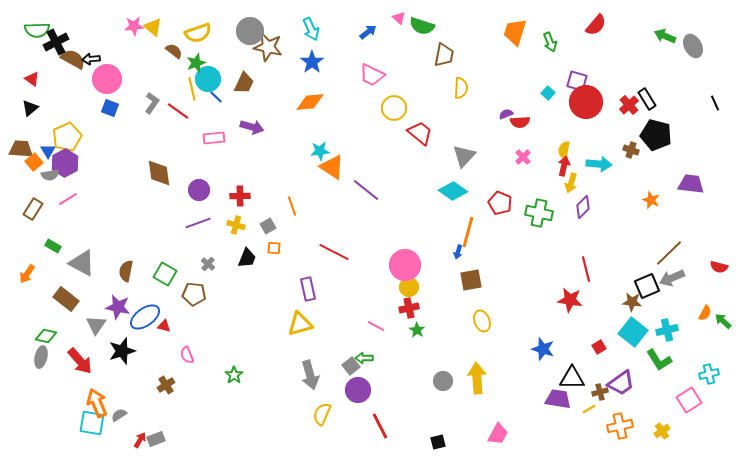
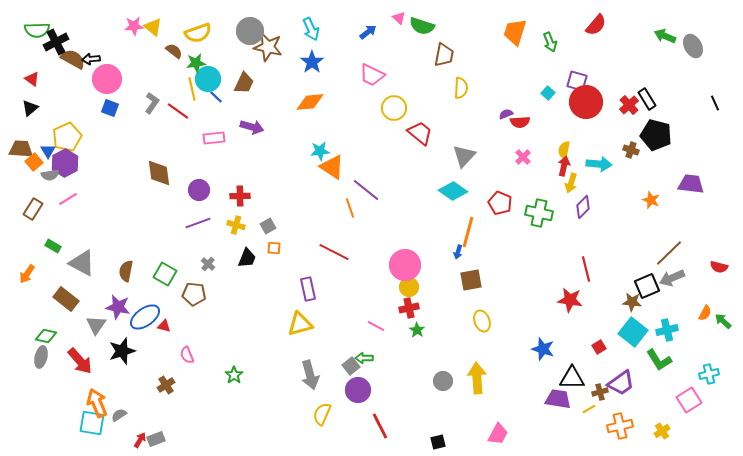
green star at (196, 63): rotated 12 degrees clockwise
orange line at (292, 206): moved 58 px right, 2 px down
